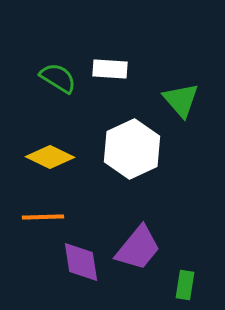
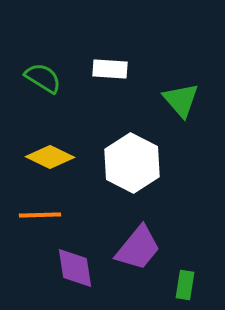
green semicircle: moved 15 px left
white hexagon: moved 14 px down; rotated 8 degrees counterclockwise
orange line: moved 3 px left, 2 px up
purple diamond: moved 6 px left, 6 px down
